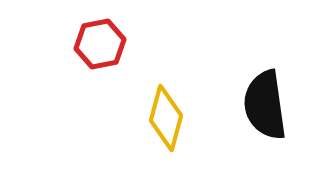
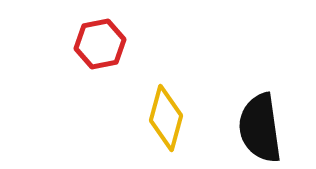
black semicircle: moved 5 px left, 23 px down
